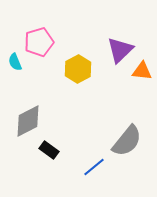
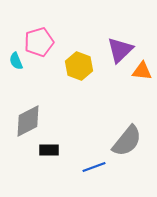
cyan semicircle: moved 1 px right, 1 px up
yellow hexagon: moved 1 px right, 3 px up; rotated 12 degrees counterclockwise
black rectangle: rotated 36 degrees counterclockwise
blue line: rotated 20 degrees clockwise
